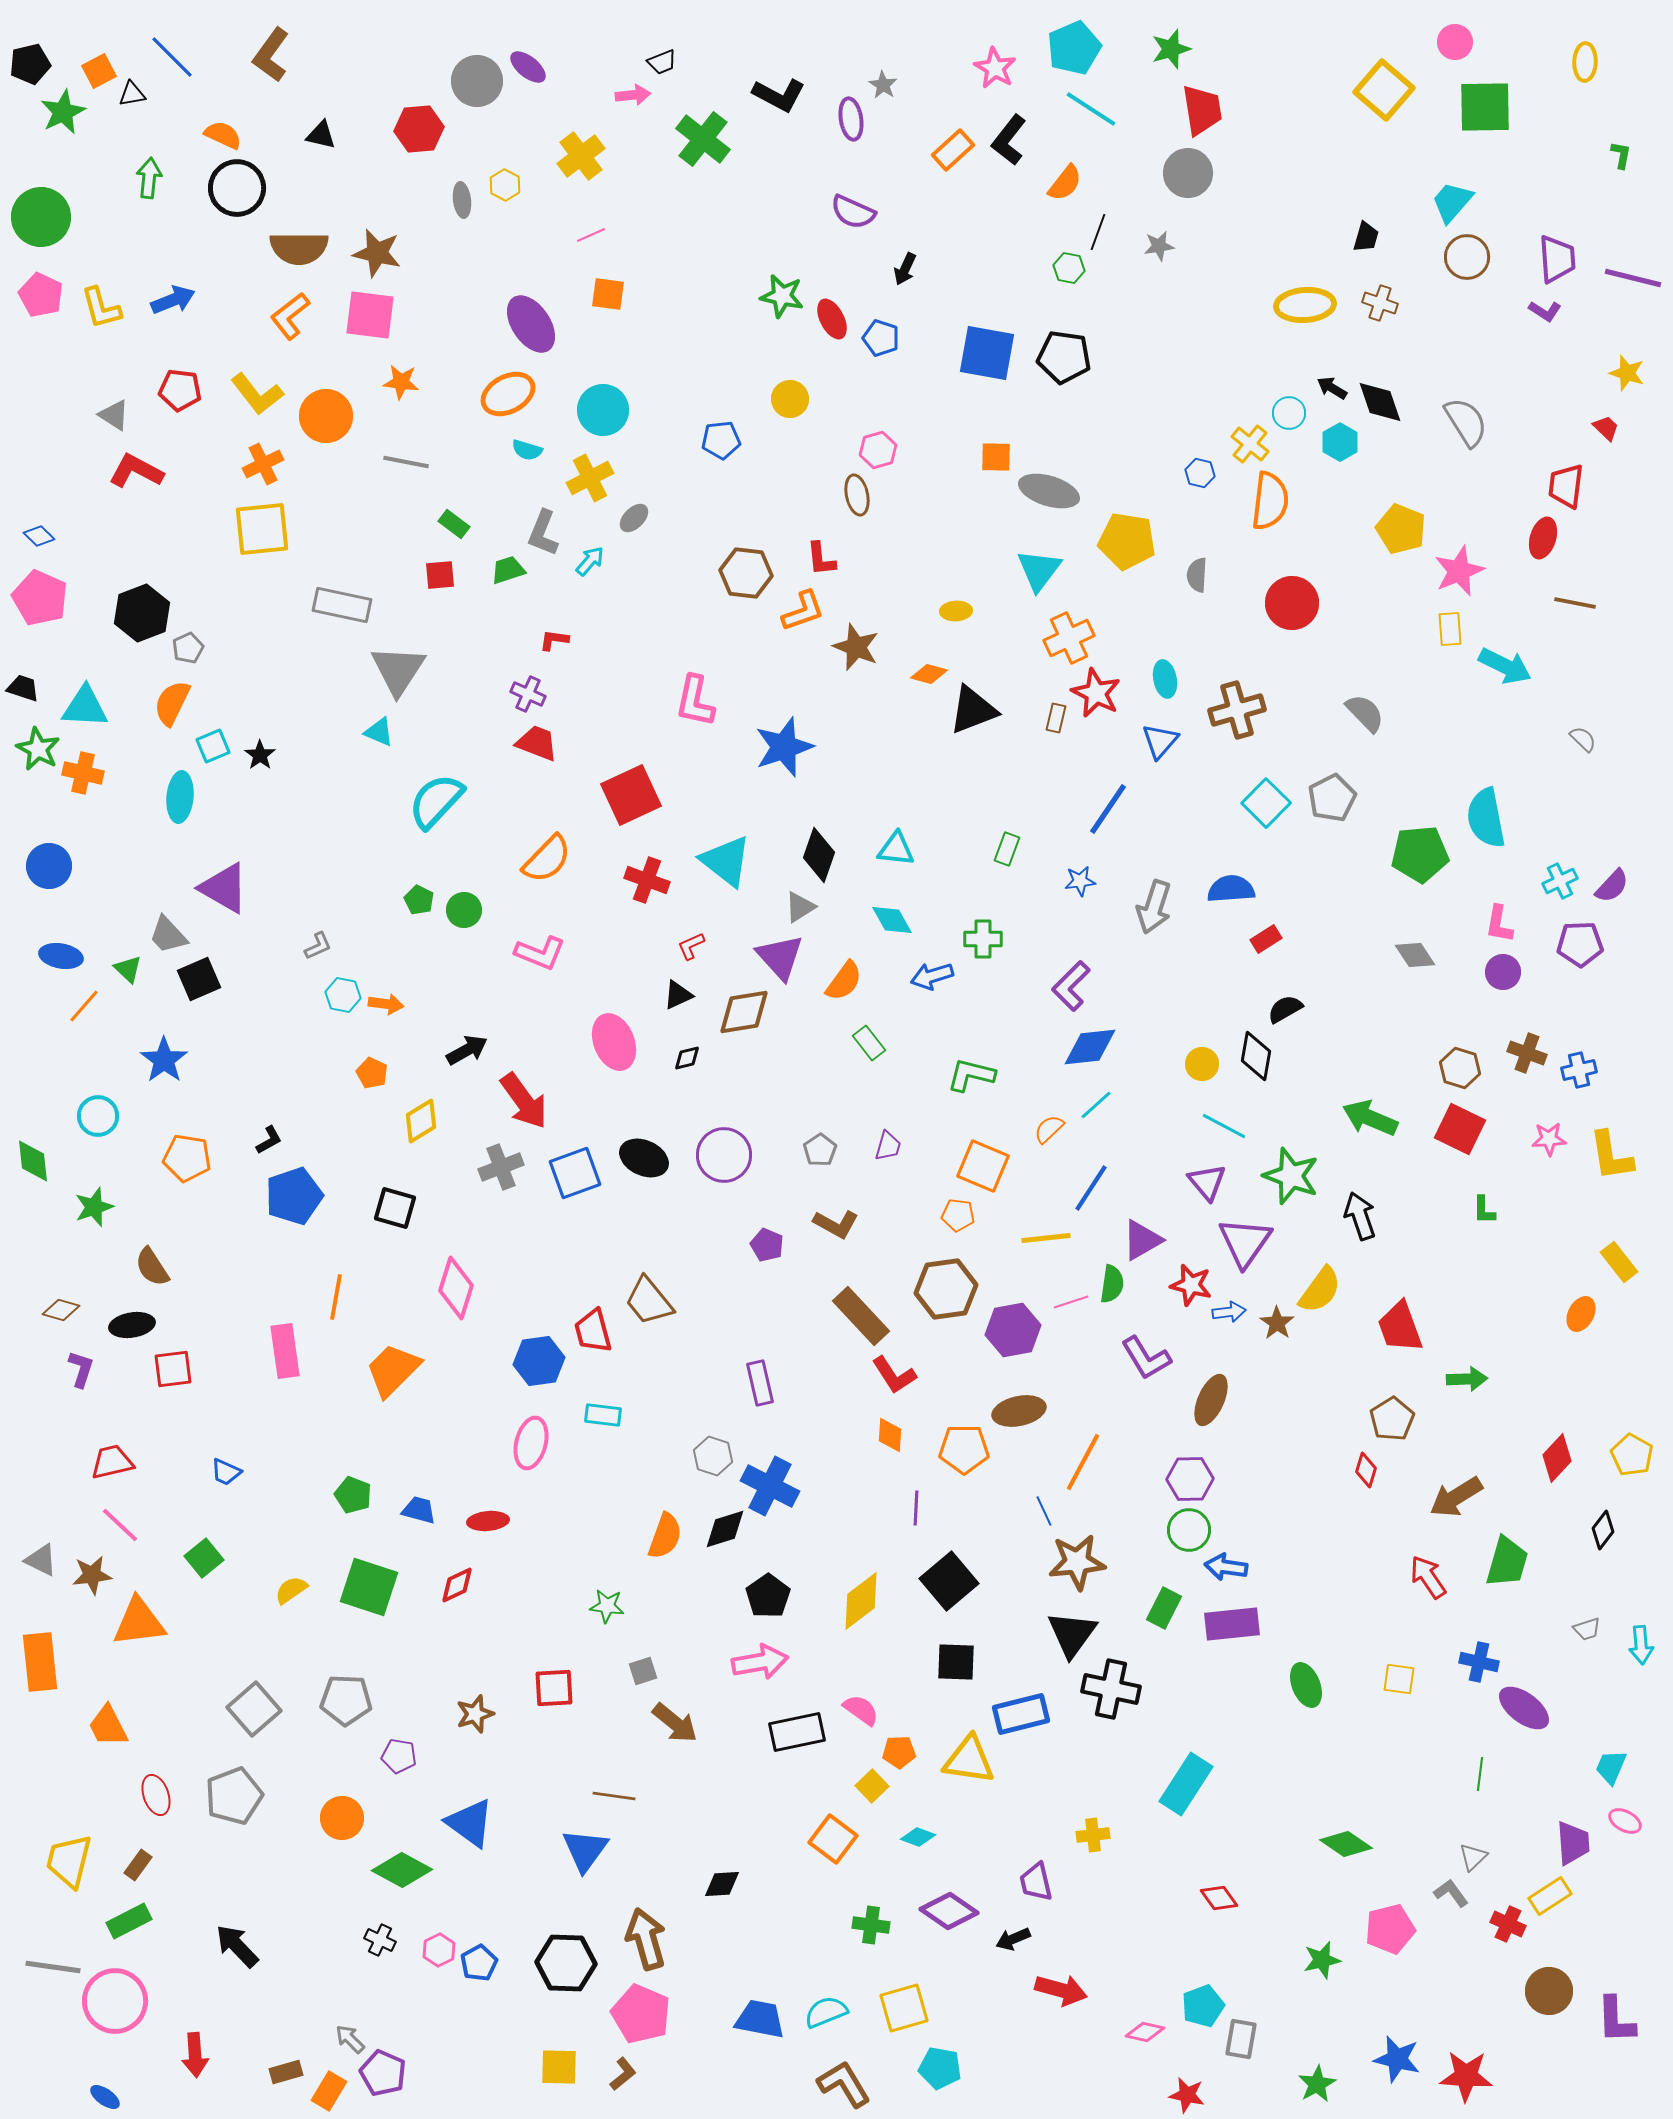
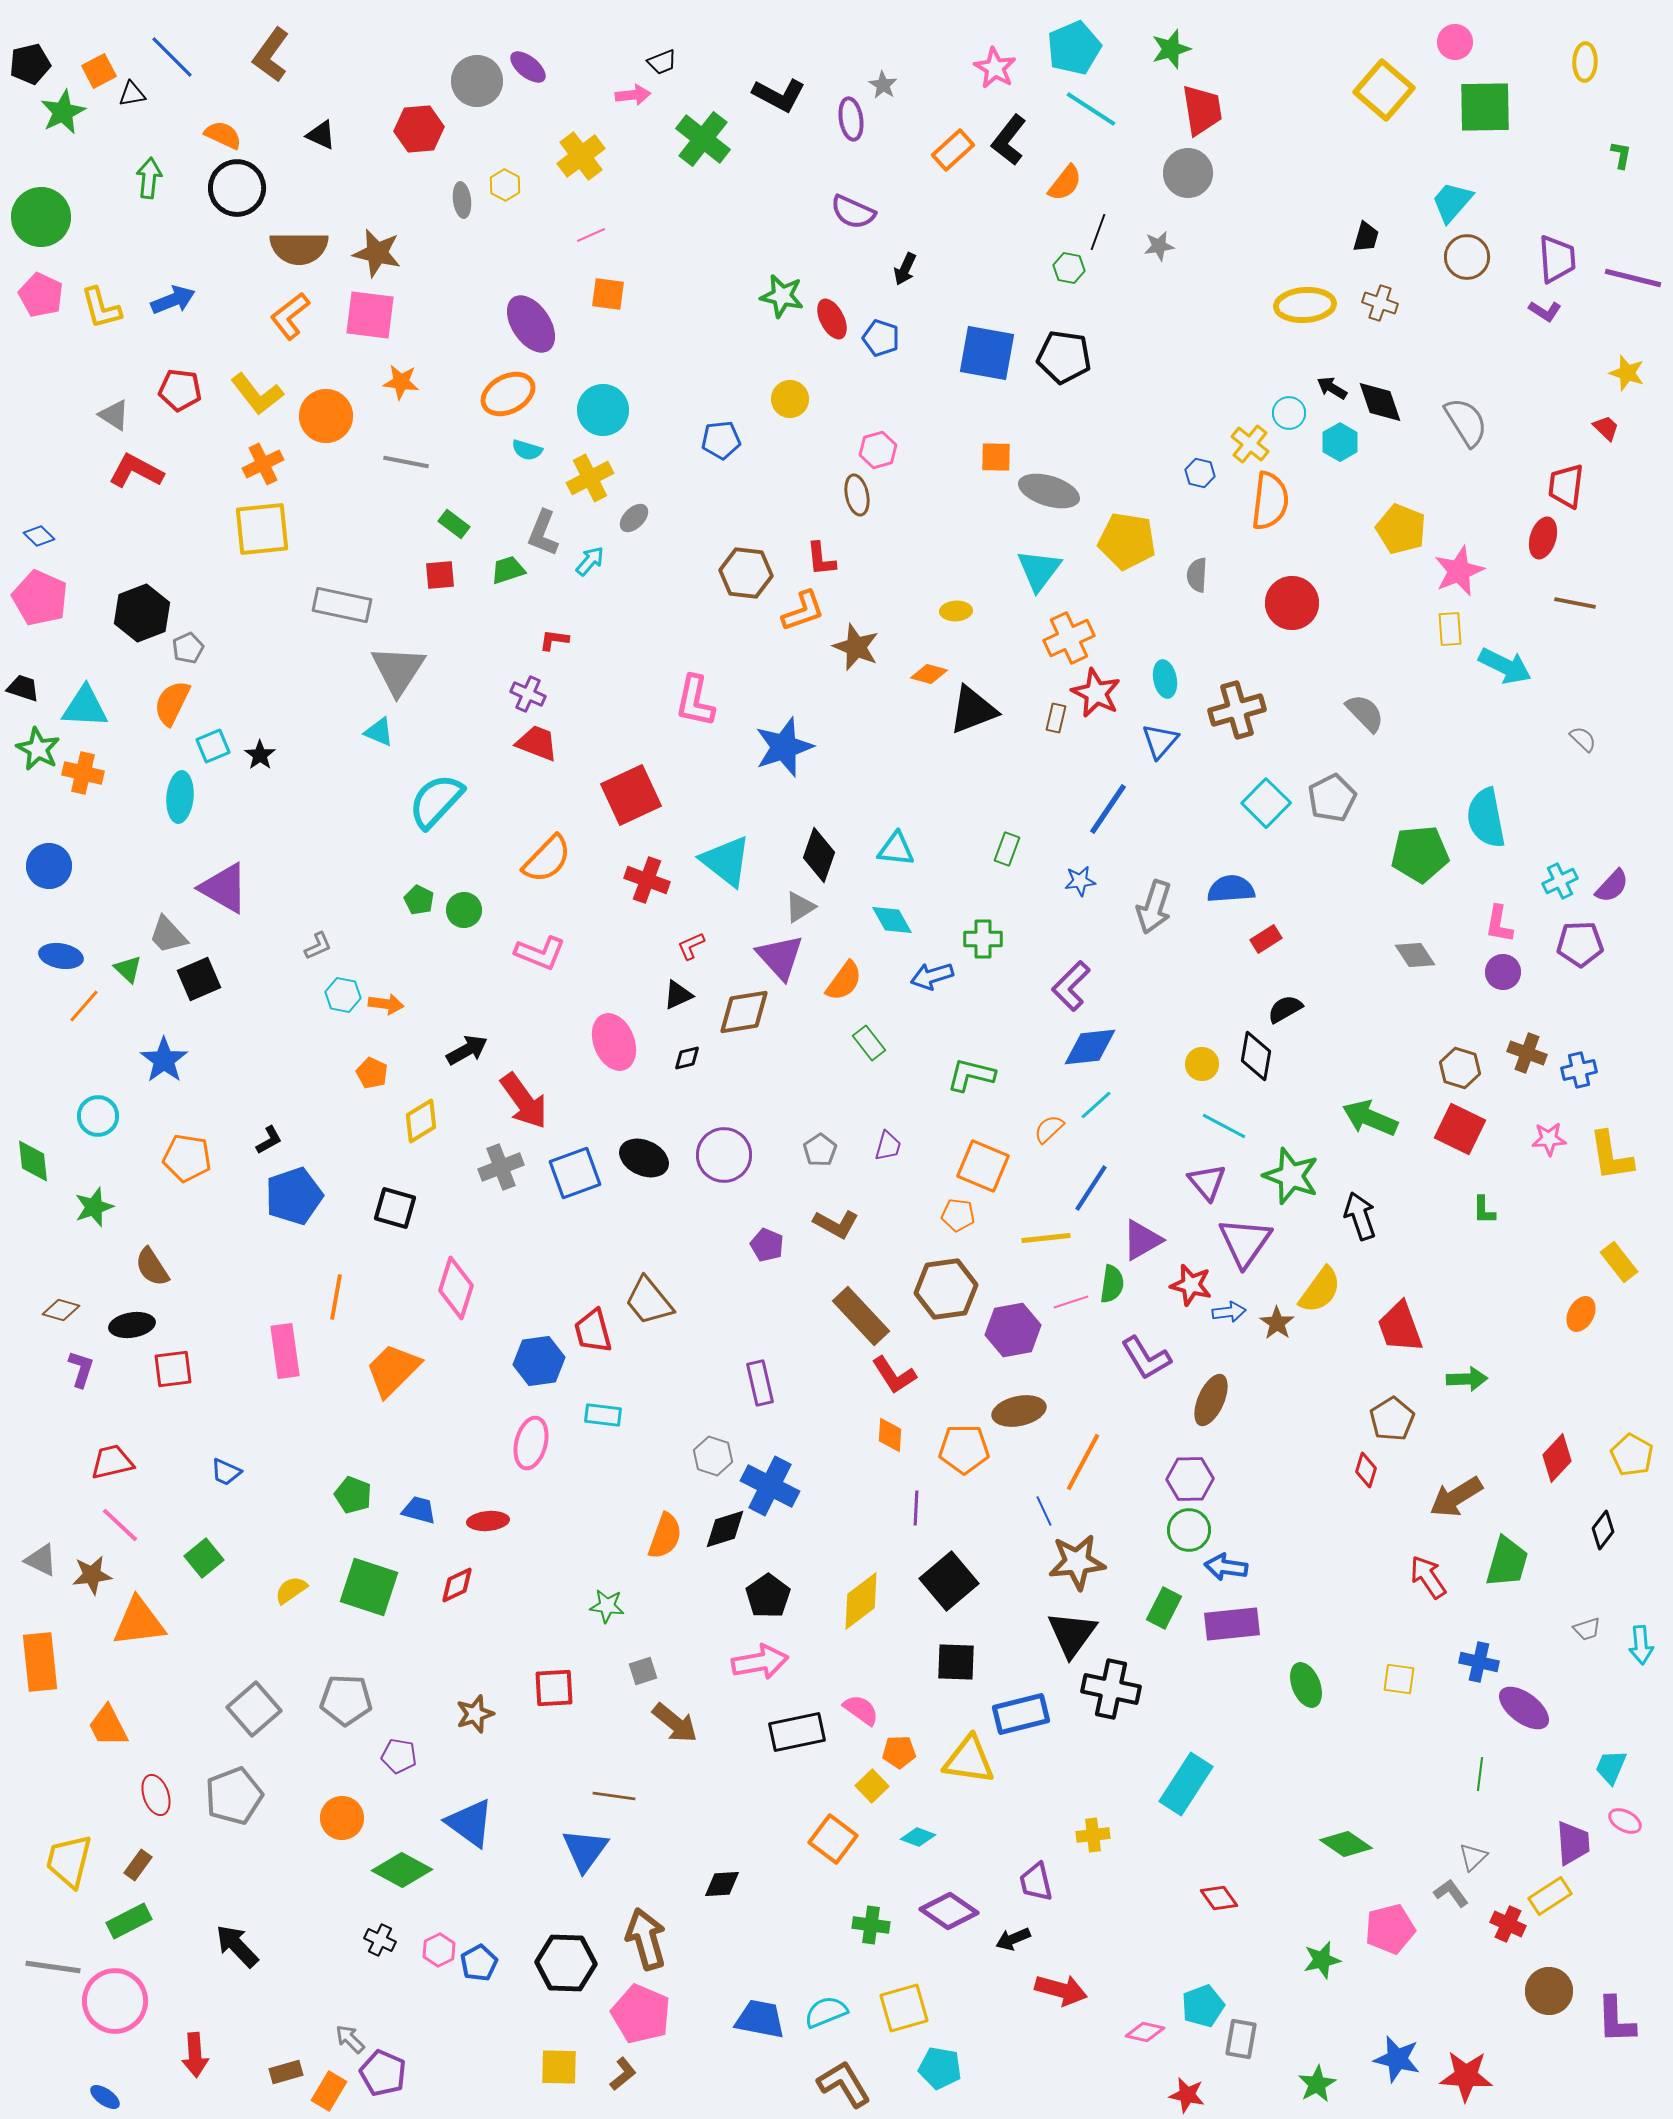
black triangle at (321, 135): rotated 12 degrees clockwise
